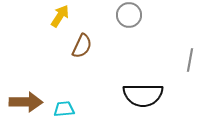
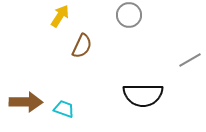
gray line: rotated 50 degrees clockwise
cyan trapezoid: rotated 25 degrees clockwise
